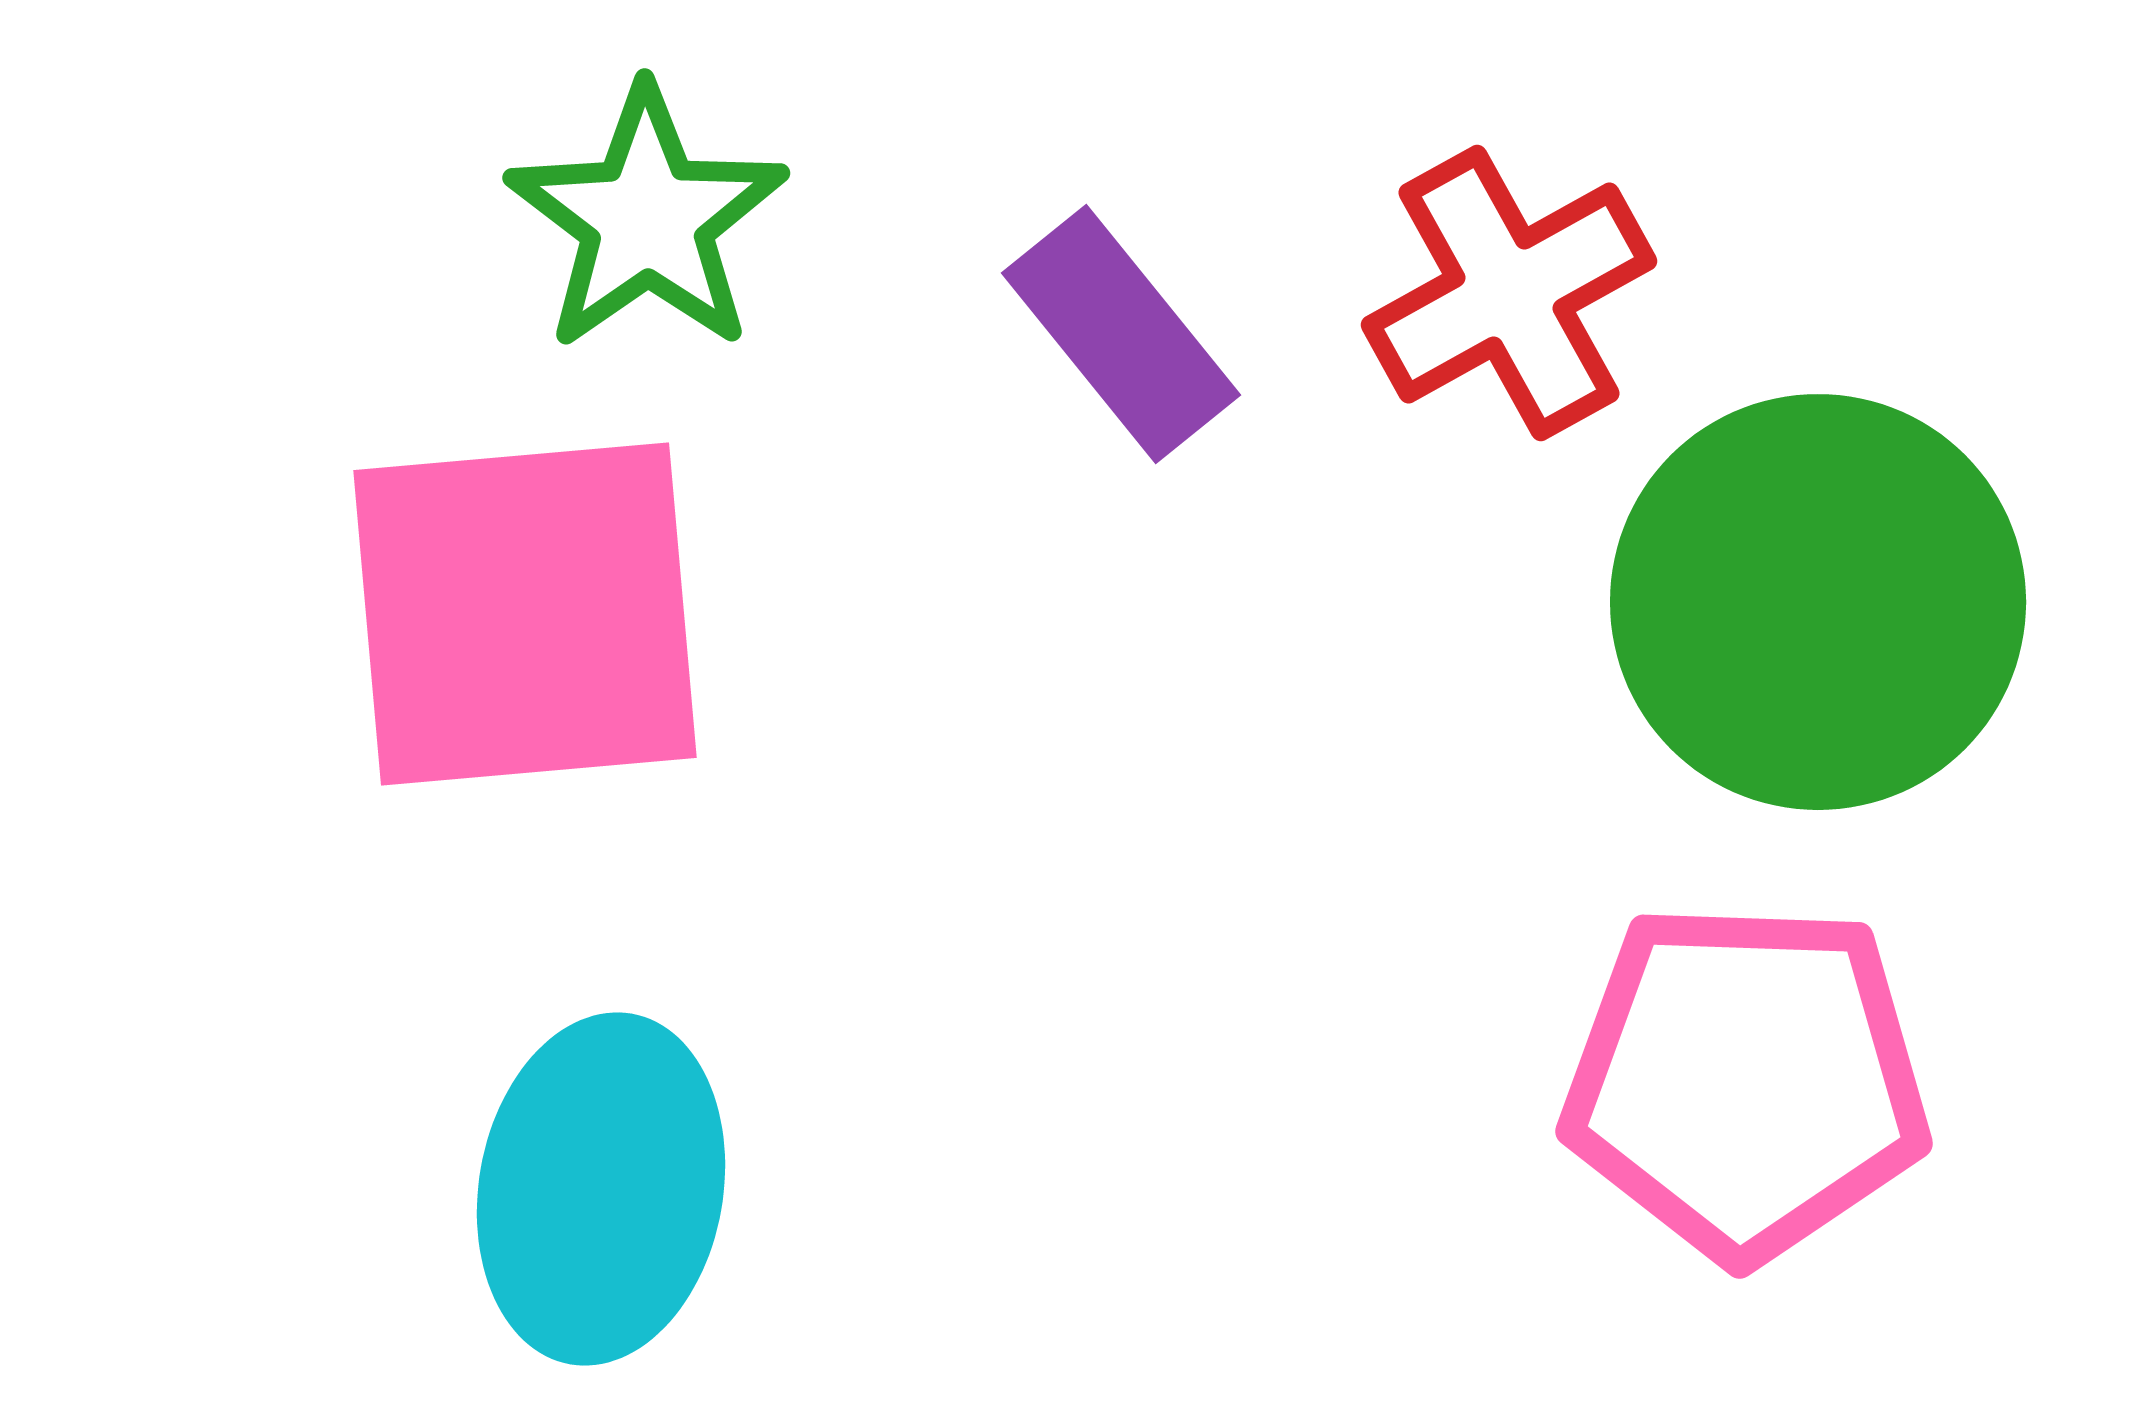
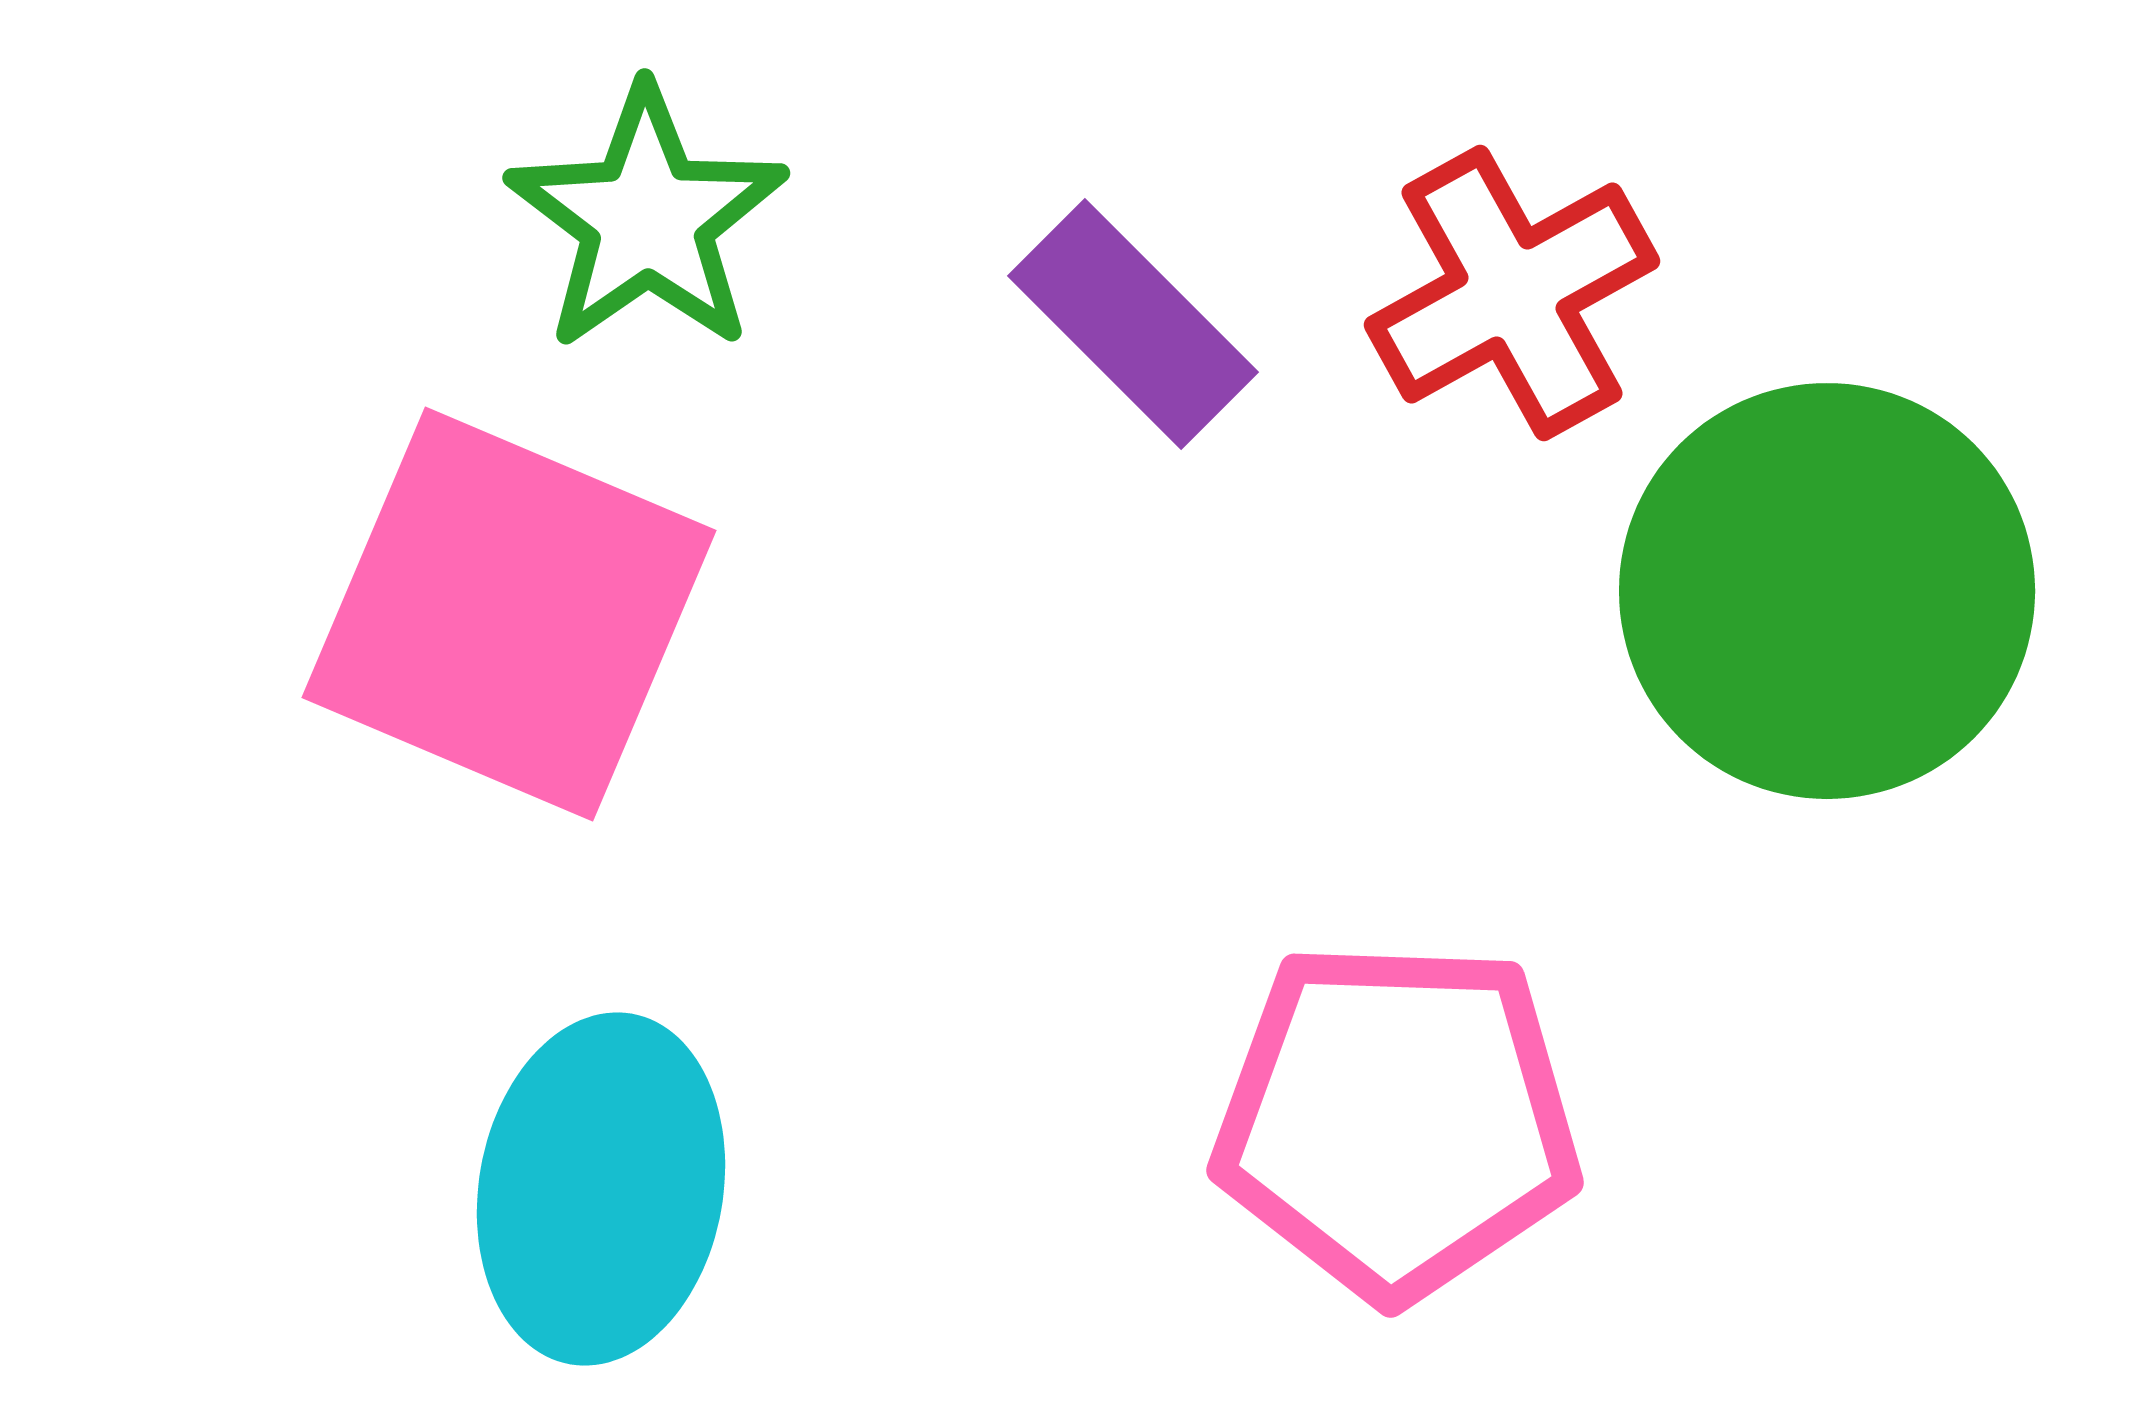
red cross: moved 3 px right
purple rectangle: moved 12 px right, 10 px up; rotated 6 degrees counterclockwise
green circle: moved 9 px right, 11 px up
pink square: moved 16 px left; rotated 28 degrees clockwise
pink pentagon: moved 349 px left, 39 px down
